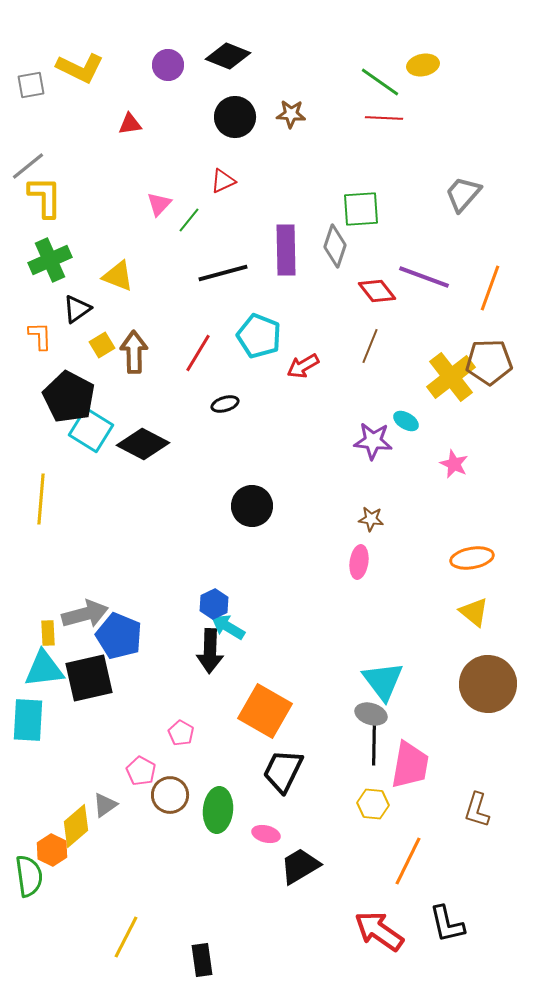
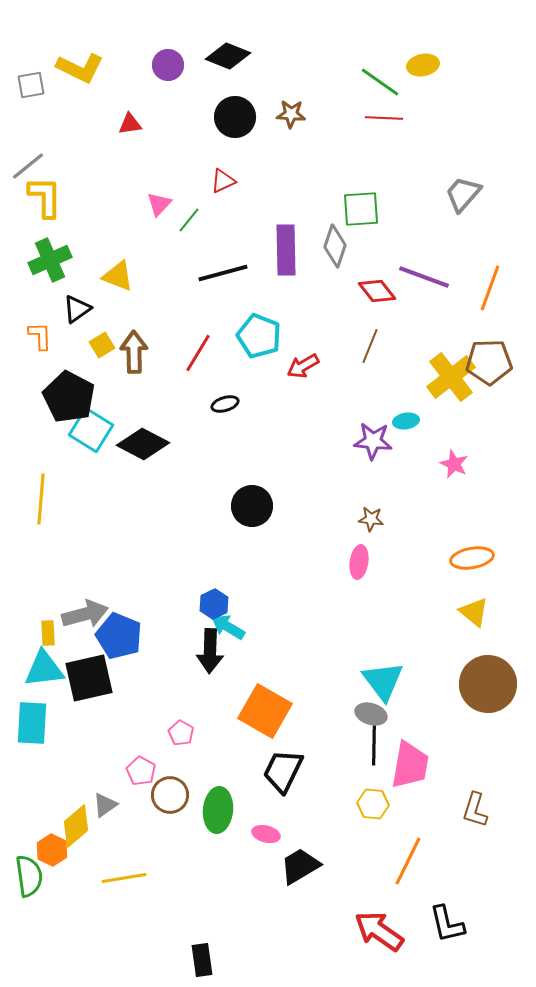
cyan ellipse at (406, 421): rotated 40 degrees counterclockwise
cyan rectangle at (28, 720): moved 4 px right, 3 px down
brown L-shape at (477, 810): moved 2 px left
yellow line at (126, 937): moved 2 px left, 59 px up; rotated 54 degrees clockwise
